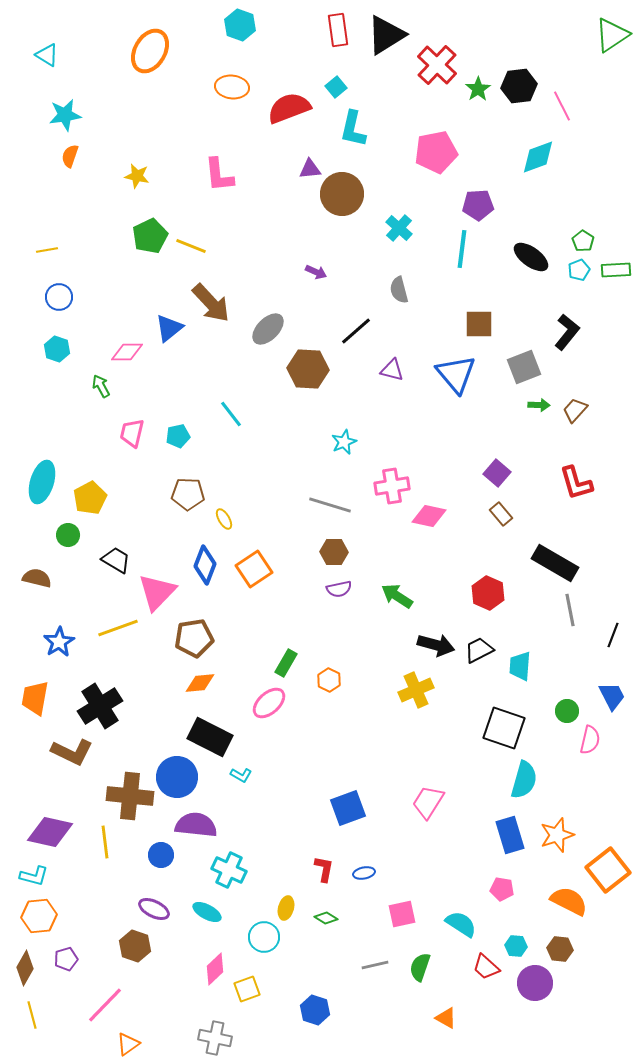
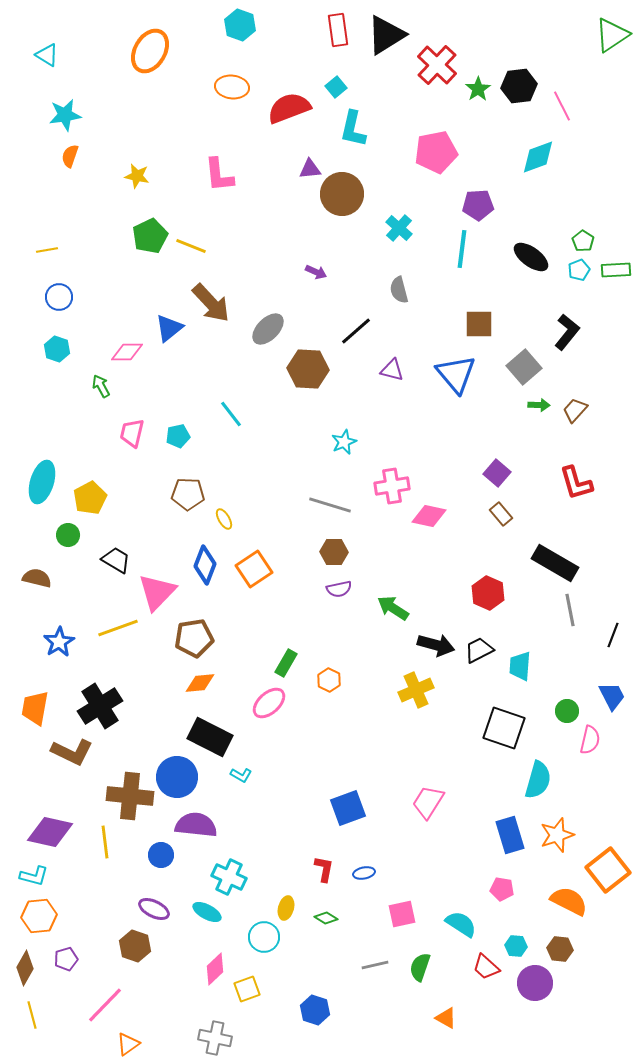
gray square at (524, 367): rotated 20 degrees counterclockwise
green arrow at (397, 596): moved 4 px left, 12 px down
orange trapezoid at (35, 698): moved 10 px down
cyan semicircle at (524, 780): moved 14 px right
cyan cross at (229, 870): moved 7 px down
